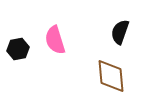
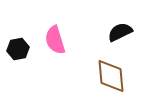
black semicircle: rotated 45 degrees clockwise
